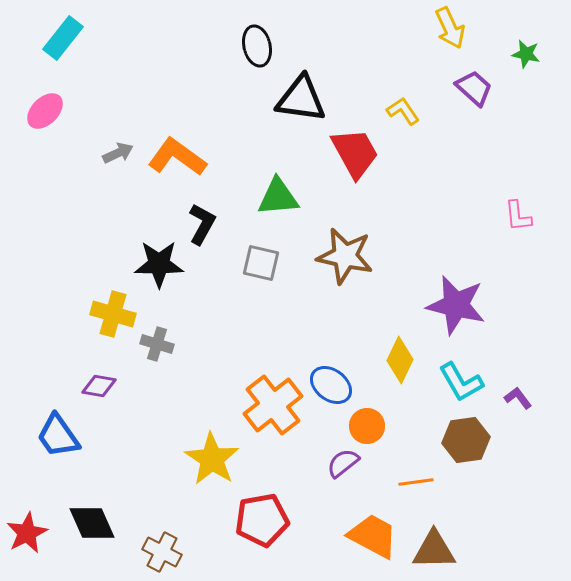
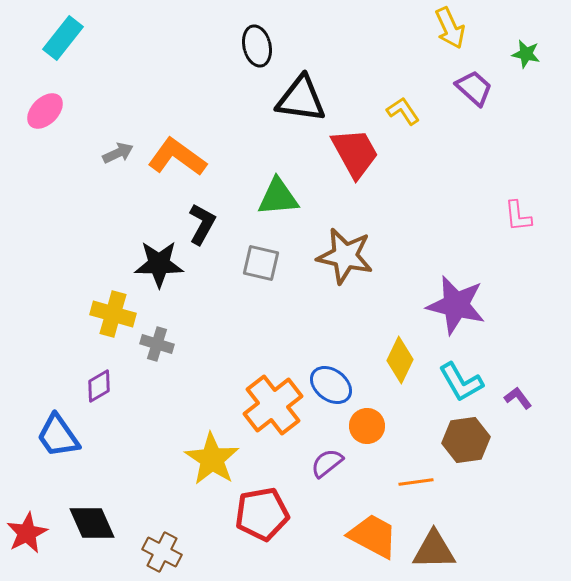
purple diamond: rotated 40 degrees counterclockwise
purple semicircle: moved 16 px left
red pentagon: moved 6 px up
